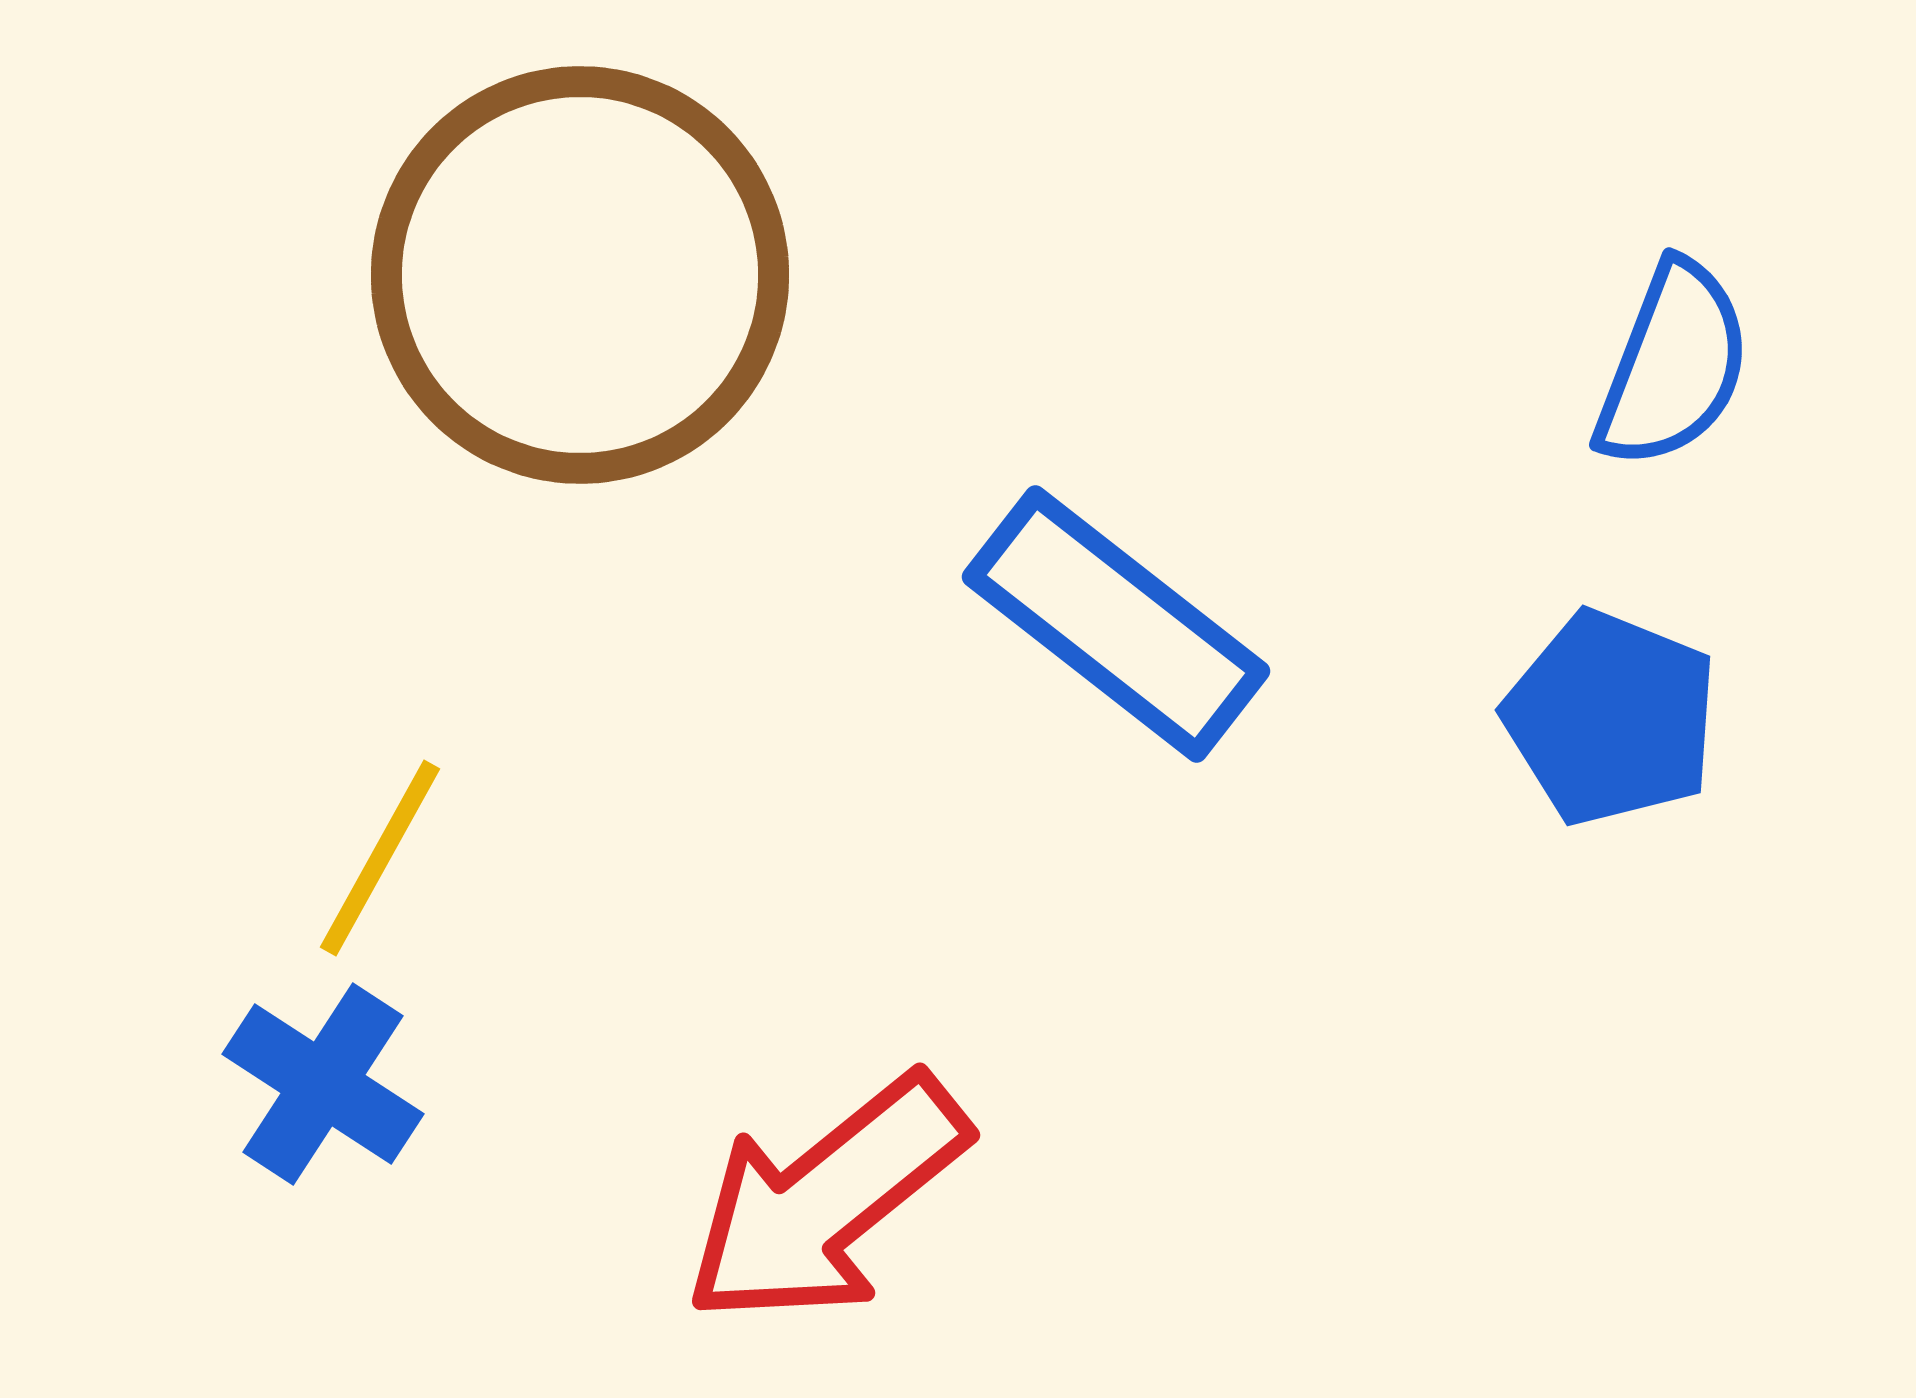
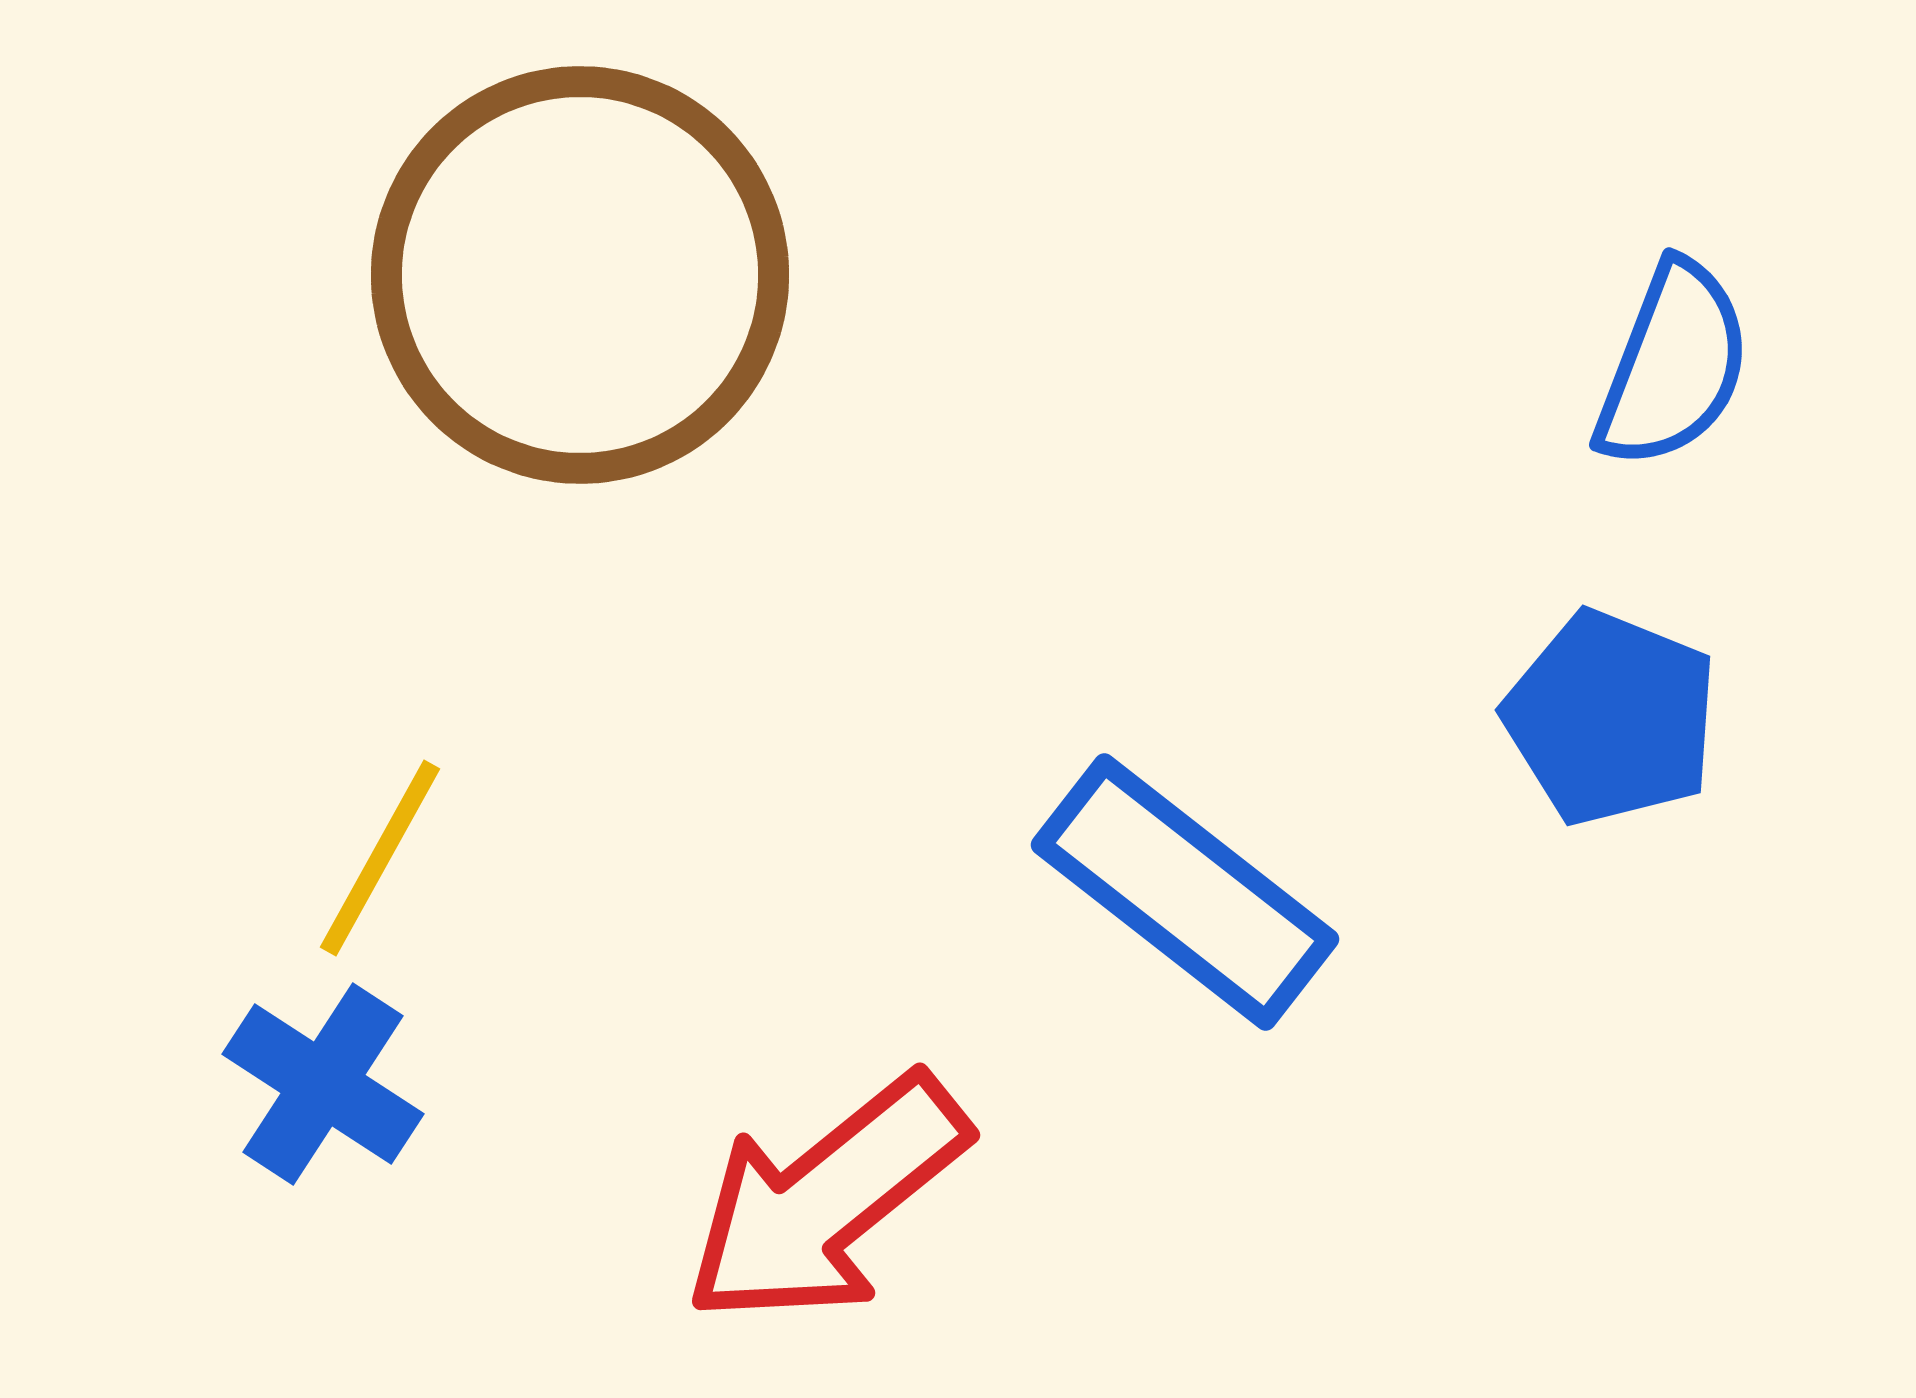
blue rectangle: moved 69 px right, 268 px down
